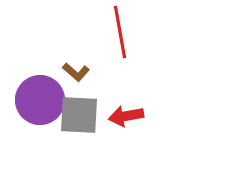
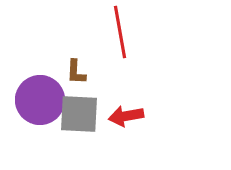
brown L-shape: rotated 52 degrees clockwise
gray square: moved 1 px up
